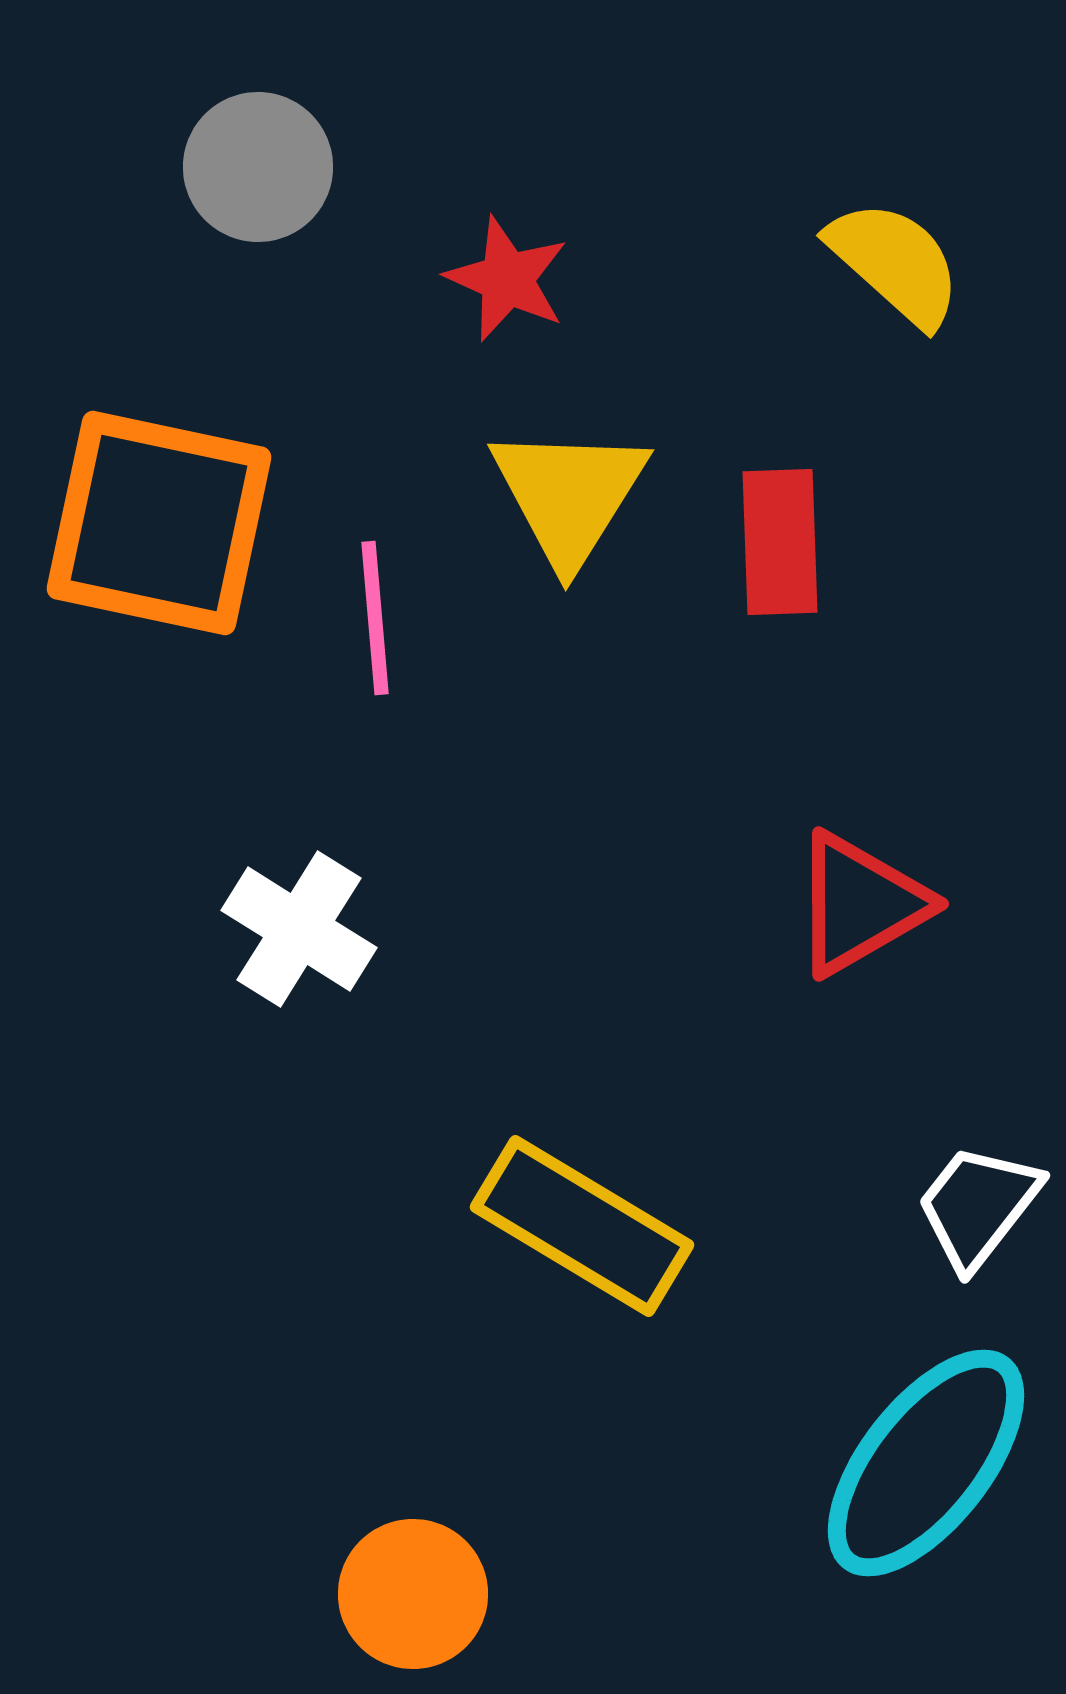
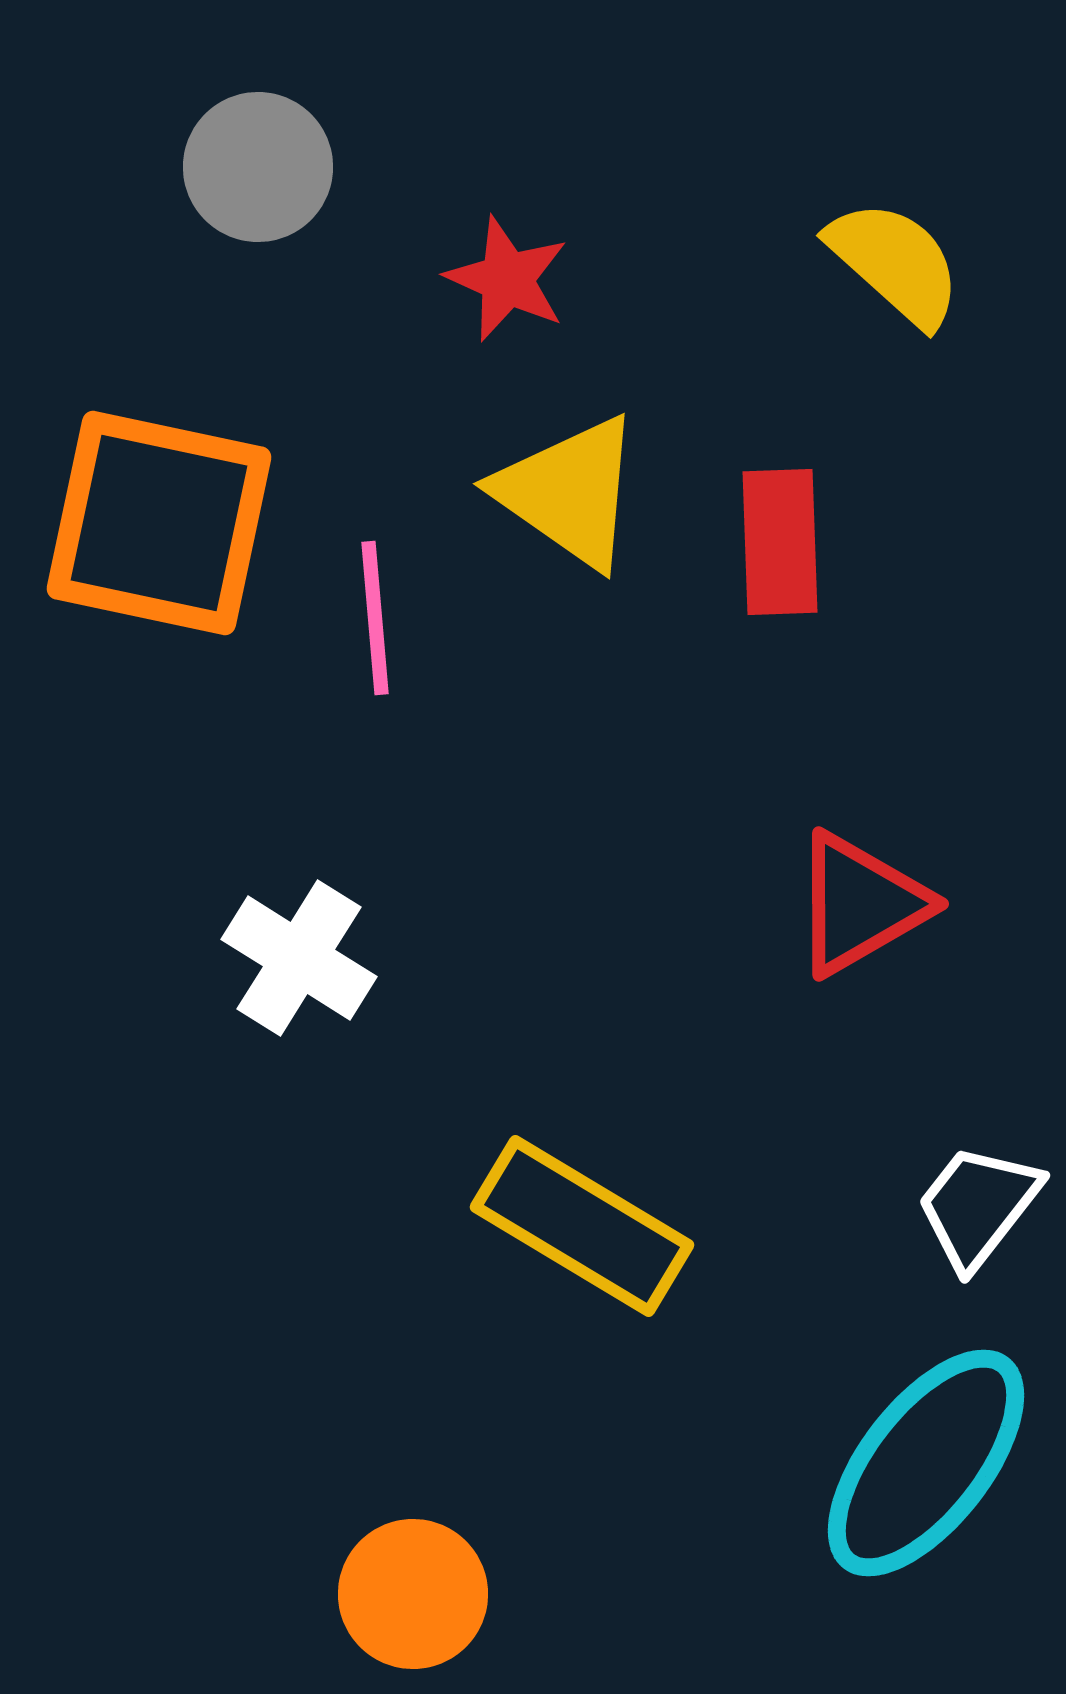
yellow triangle: moved 3 px up; rotated 27 degrees counterclockwise
white cross: moved 29 px down
